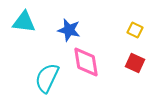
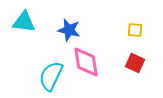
yellow square: rotated 21 degrees counterclockwise
cyan semicircle: moved 4 px right, 2 px up
